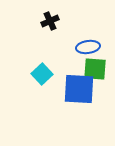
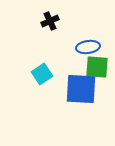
green square: moved 2 px right, 2 px up
cyan square: rotated 10 degrees clockwise
blue square: moved 2 px right
